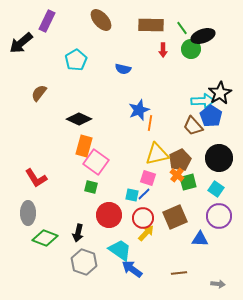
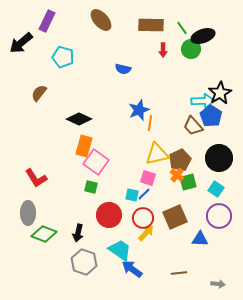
cyan pentagon at (76, 60): moved 13 px left, 3 px up; rotated 25 degrees counterclockwise
green diamond at (45, 238): moved 1 px left, 4 px up
